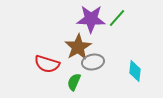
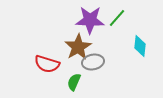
purple star: moved 1 px left, 1 px down
cyan diamond: moved 5 px right, 25 px up
